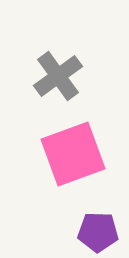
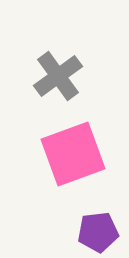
purple pentagon: rotated 9 degrees counterclockwise
